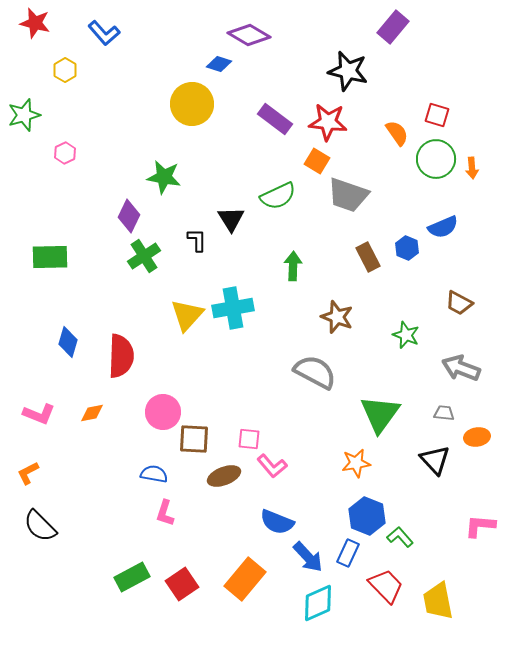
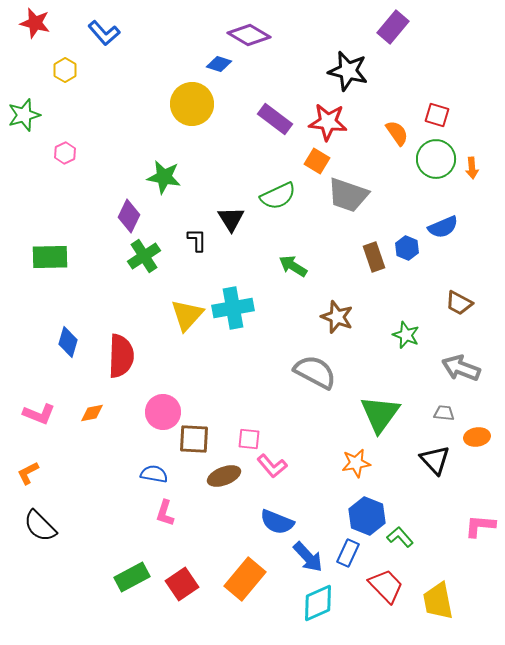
brown rectangle at (368, 257): moved 6 px right; rotated 8 degrees clockwise
green arrow at (293, 266): rotated 60 degrees counterclockwise
